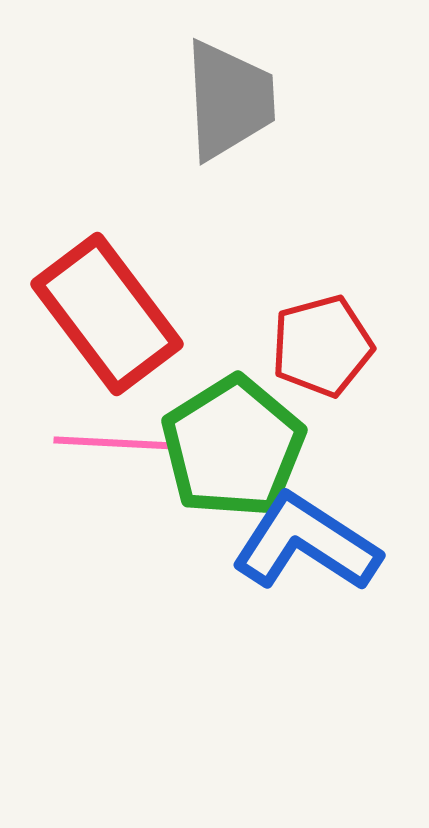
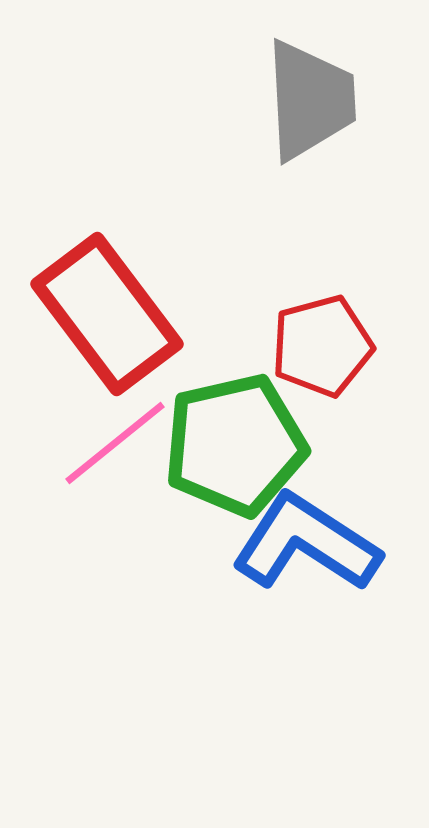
gray trapezoid: moved 81 px right
pink line: rotated 42 degrees counterclockwise
green pentagon: moved 2 px right, 2 px up; rotated 19 degrees clockwise
